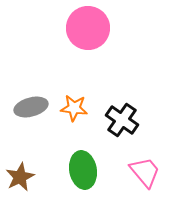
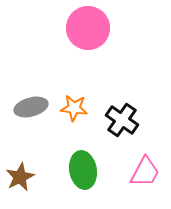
pink trapezoid: rotated 68 degrees clockwise
